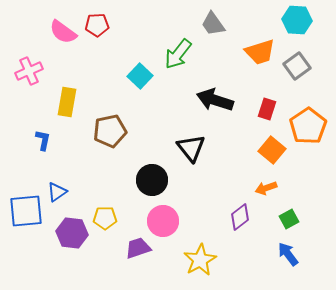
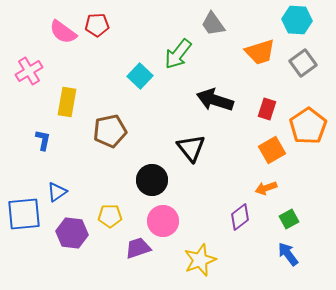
gray square: moved 6 px right, 3 px up
pink cross: rotated 8 degrees counterclockwise
orange square: rotated 20 degrees clockwise
blue square: moved 2 px left, 3 px down
yellow pentagon: moved 5 px right, 2 px up
yellow star: rotated 8 degrees clockwise
